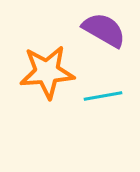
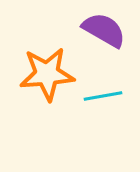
orange star: moved 2 px down
